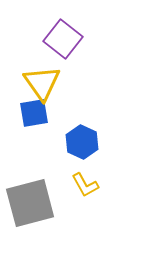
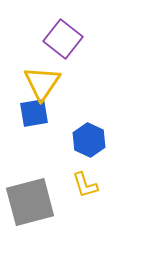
yellow triangle: rotated 9 degrees clockwise
blue hexagon: moved 7 px right, 2 px up
yellow L-shape: rotated 12 degrees clockwise
gray square: moved 1 px up
